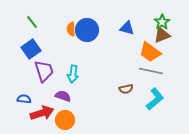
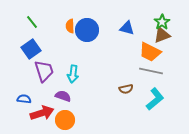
orange semicircle: moved 1 px left, 3 px up
orange trapezoid: rotated 10 degrees counterclockwise
